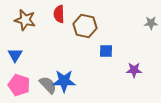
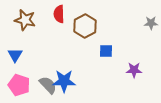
brown hexagon: rotated 20 degrees clockwise
